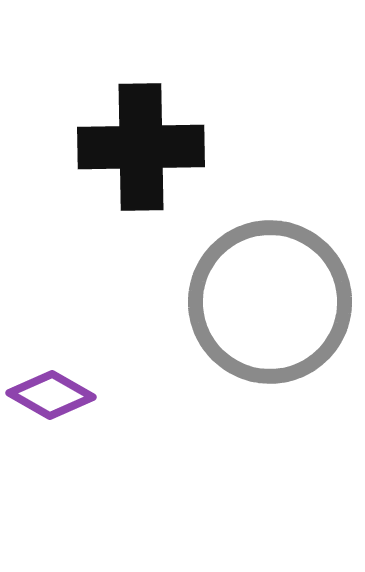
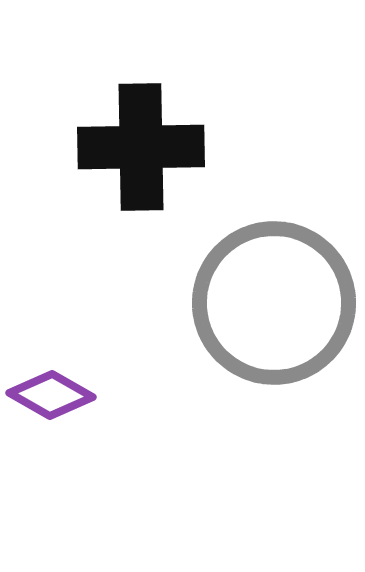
gray circle: moved 4 px right, 1 px down
